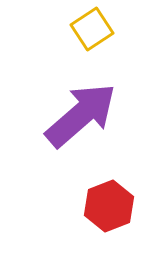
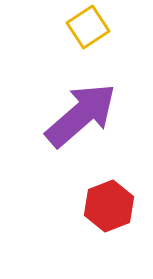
yellow square: moved 4 px left, 2 px up
